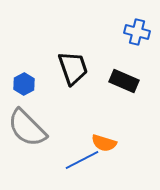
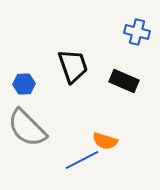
black trapezoid: moved 2 px up
blue hexagon: rotated 25 degrees clockwise
orange semicircle: moved 1 px right, 2 px up
